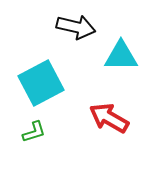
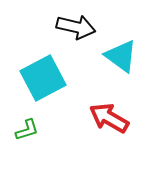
cyan triangle: rotated 36 degrees clockwise
cyan square: moved 2 px right, 5 px up
green L-shape: moved 7 px left, 2 px up
